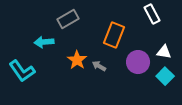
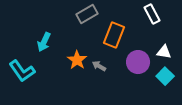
gray rectangle: moved 19 px right, 5 px up
cyan arrow: rotated 60 degrees counterclockwise
